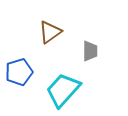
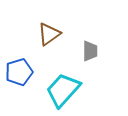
brown triangle: moved 1 px left, 2 px down
